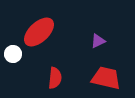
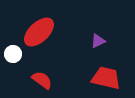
red semicircle: moved 13 px left, 2 px down; rotated 60 degrees counterclockwise
